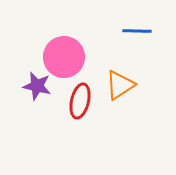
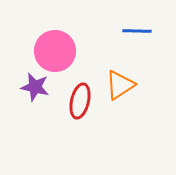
pink circle: moved 9 px left, 6 px up
purple star: moved 2 px left, 1 px down
